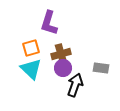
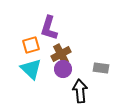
purple L-shape: moved 5 px down
orange square: moved 3 px up
brown cross: rotated 12 degrees counterclockwise
purple circle: moved 1 px down
black arrow: moved 5 px right, 6 px down; rotated 25 degrees counterclockwise
